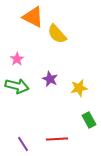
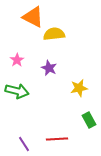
yellow semicircle: moved 3 px left; rotated 125 degrees clockwise
pink star: moved 1 px down
purple star: moved 1 px left, 11 px up
green arrow: moved 5 px down
purple line: moved 1 px right
